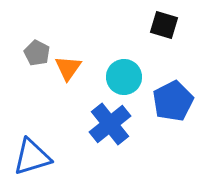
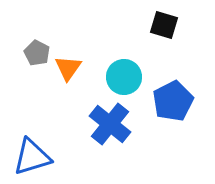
blue cross: rotated 12 degrees counterclockwise
